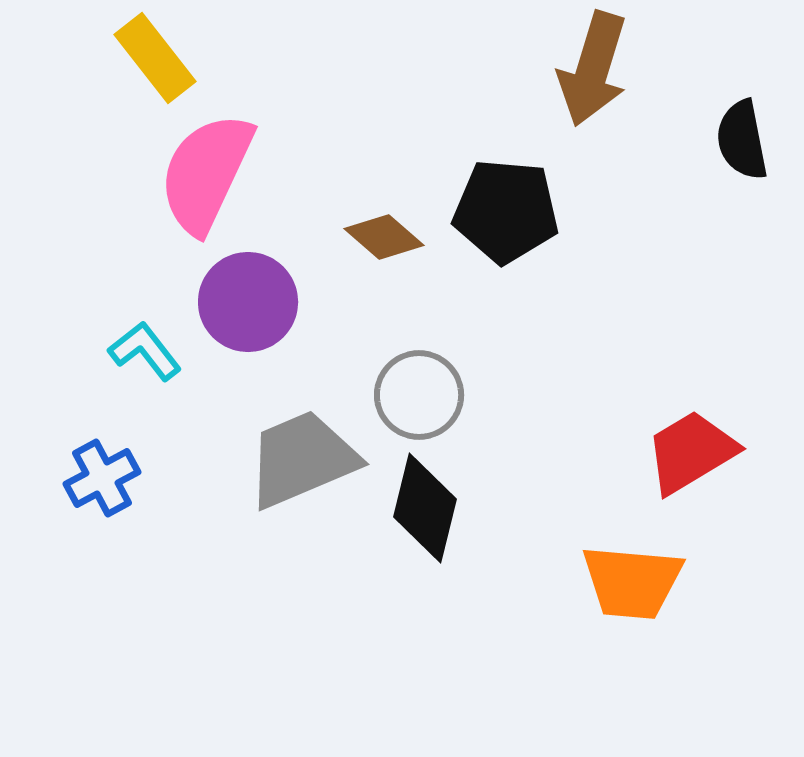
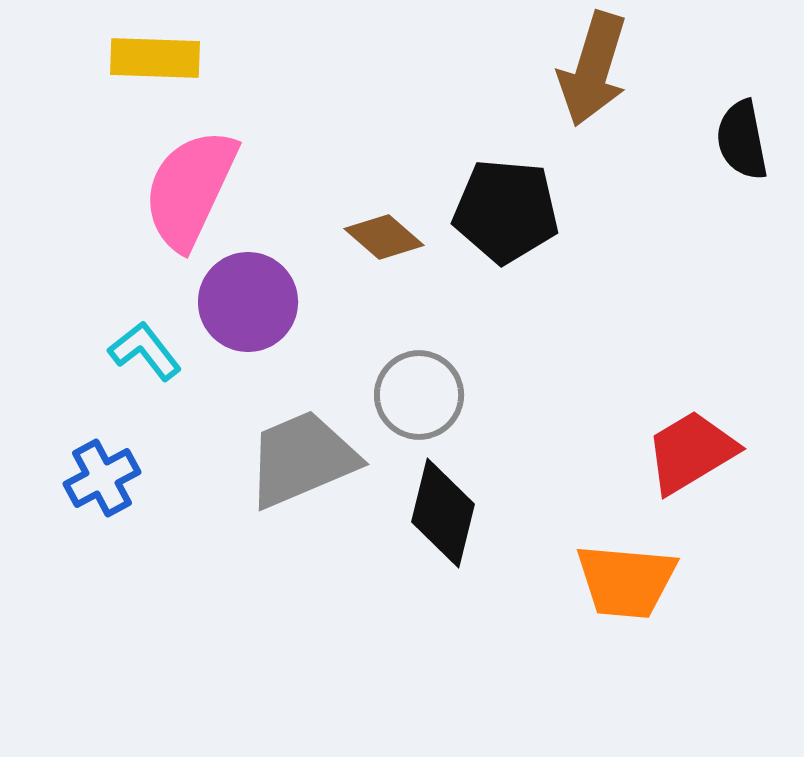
yellow rectangle: rotated 50 degrees counterclockwise
pink semicircle: moved 16 px left, 16 px down
black diamond: moved 18 px right, 5 px down
orange trapezoid: moved 6 px left, 1 px up
